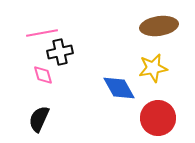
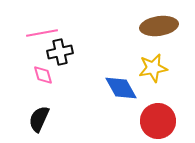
blue diamond: moved 2 px right
red circle: moved 3 px down
